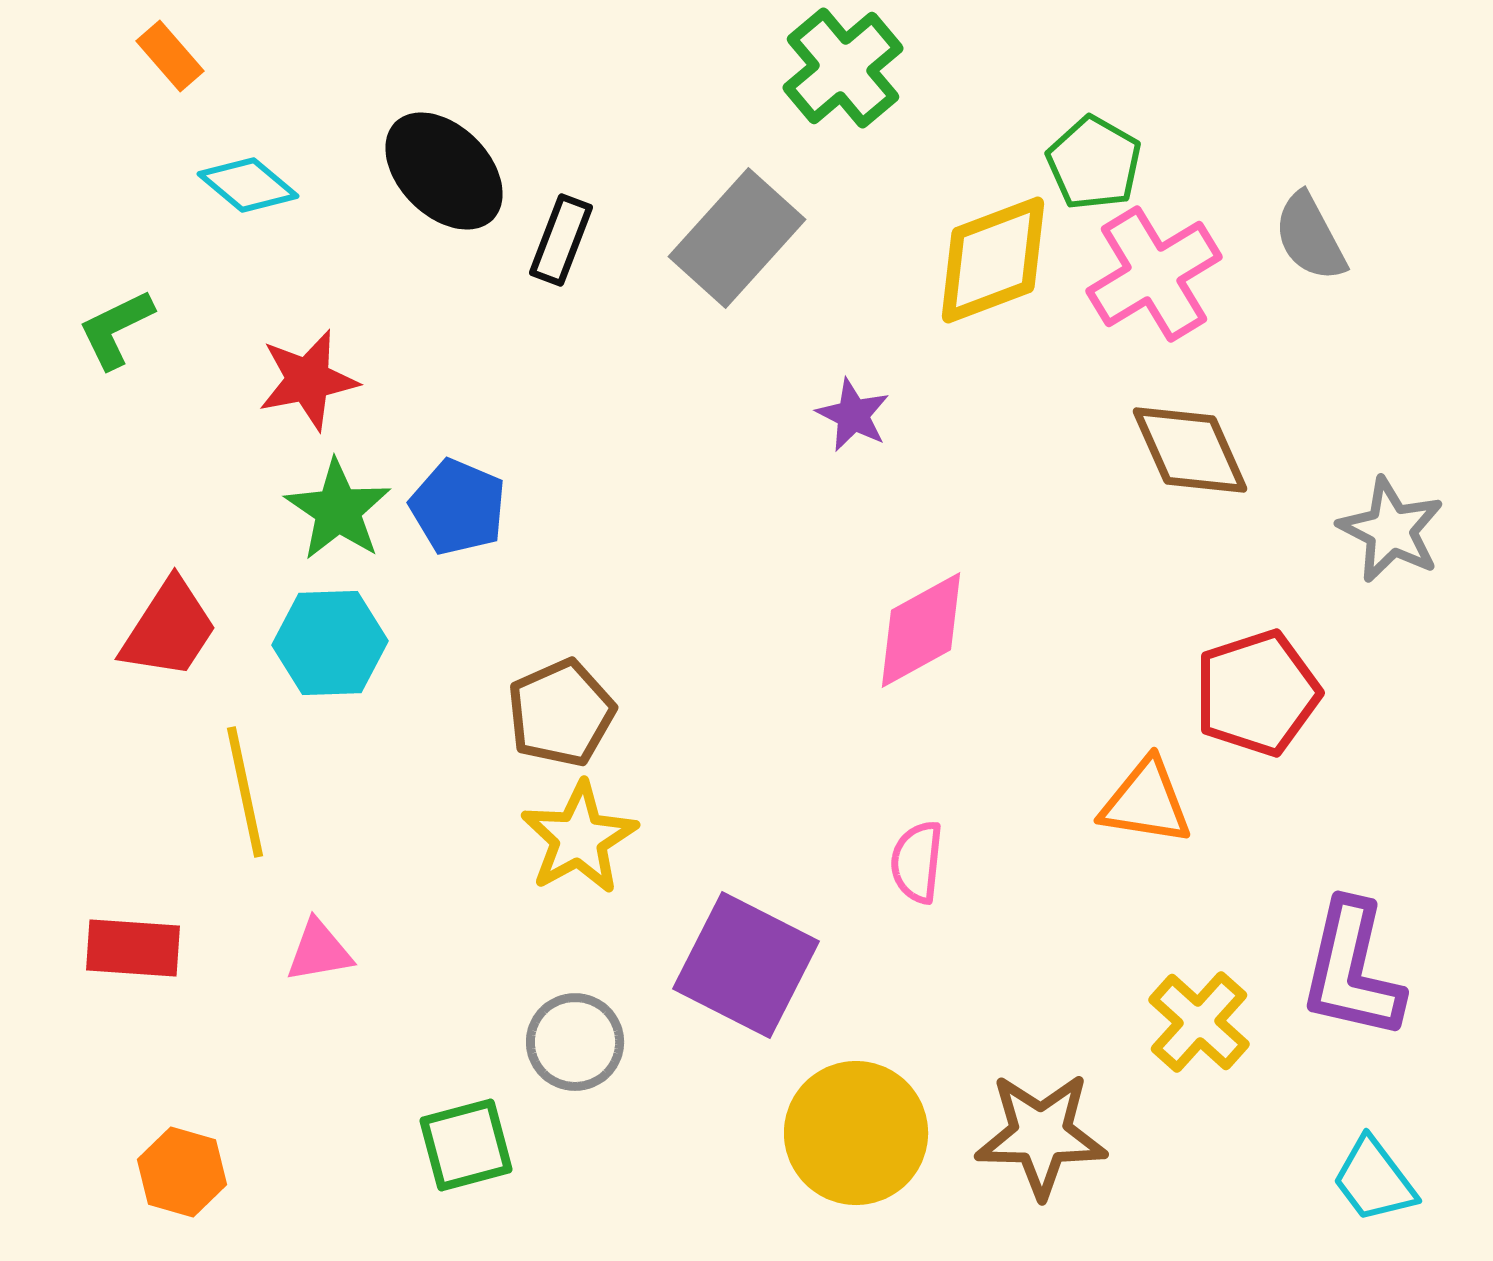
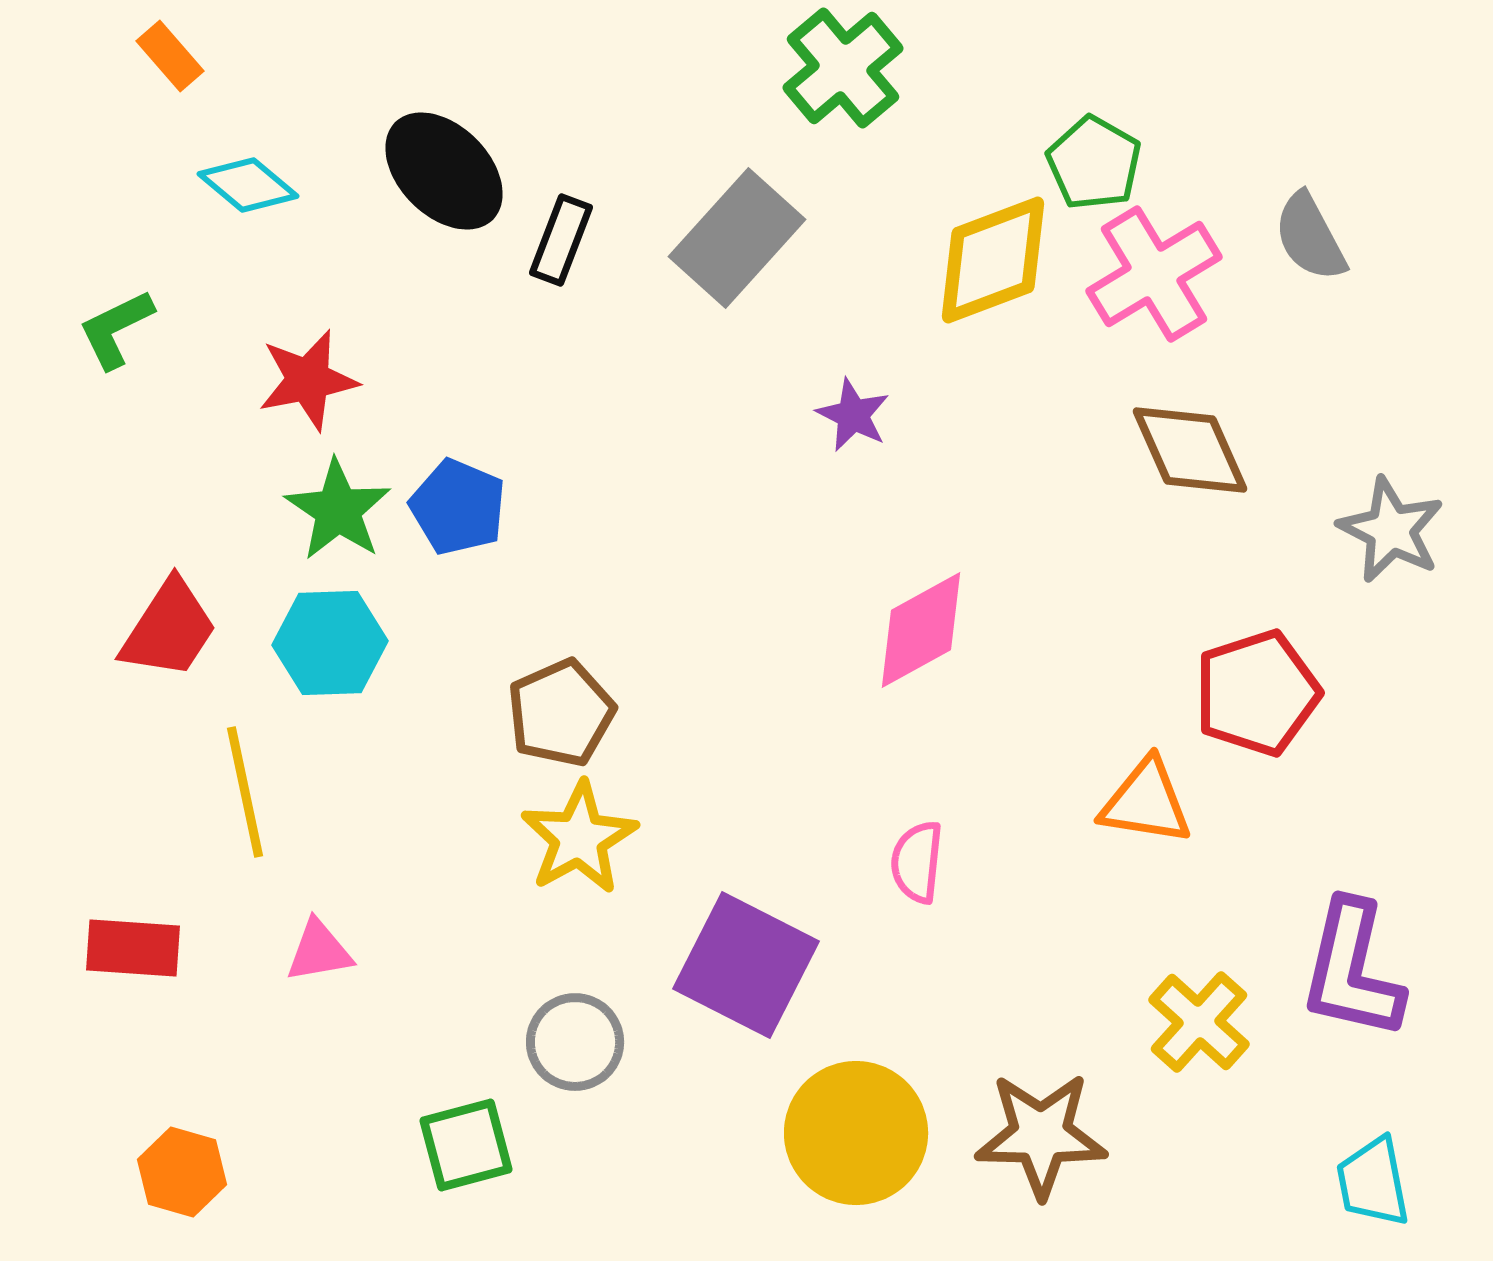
cyan trapezoid: moved 1 px left, 2 px down; rotated 26 degrees clockwise
